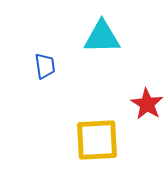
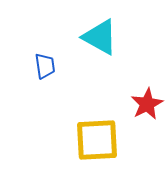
cyan triangle: moved 2 px left; rotated 30 degrees clockwise
red star: rotated 12 degrees clockwise
